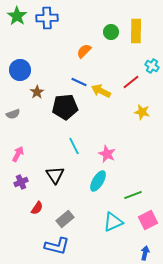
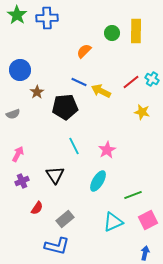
green star: moved 1 px up
green circle: moved 1 px right, 1 px down
cyan cross: moved 13 px down
pink star: moved 4 px up; rotated 18 degrees clockwise
purple cross: moved 1 px right, 1 px up
